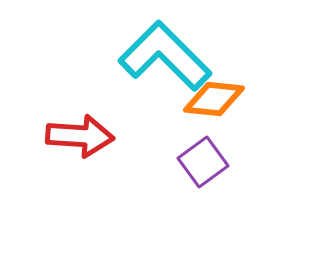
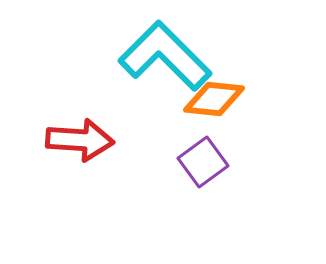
red arrow: moved 4 px down
